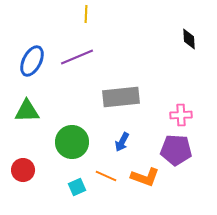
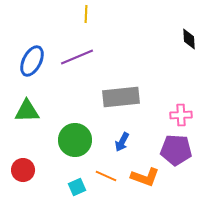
green circle: moved 3 px right, 2 px up
